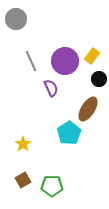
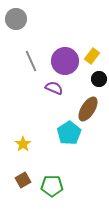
purple semicircle: moved 3 px right; rotated 42 degrees counterclockwise
